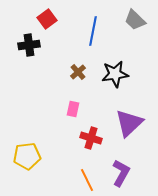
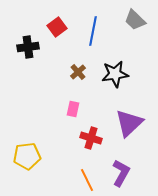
red square: moved 10 px right, 8 px down
black cross: moved 1 px left, 2 px down
